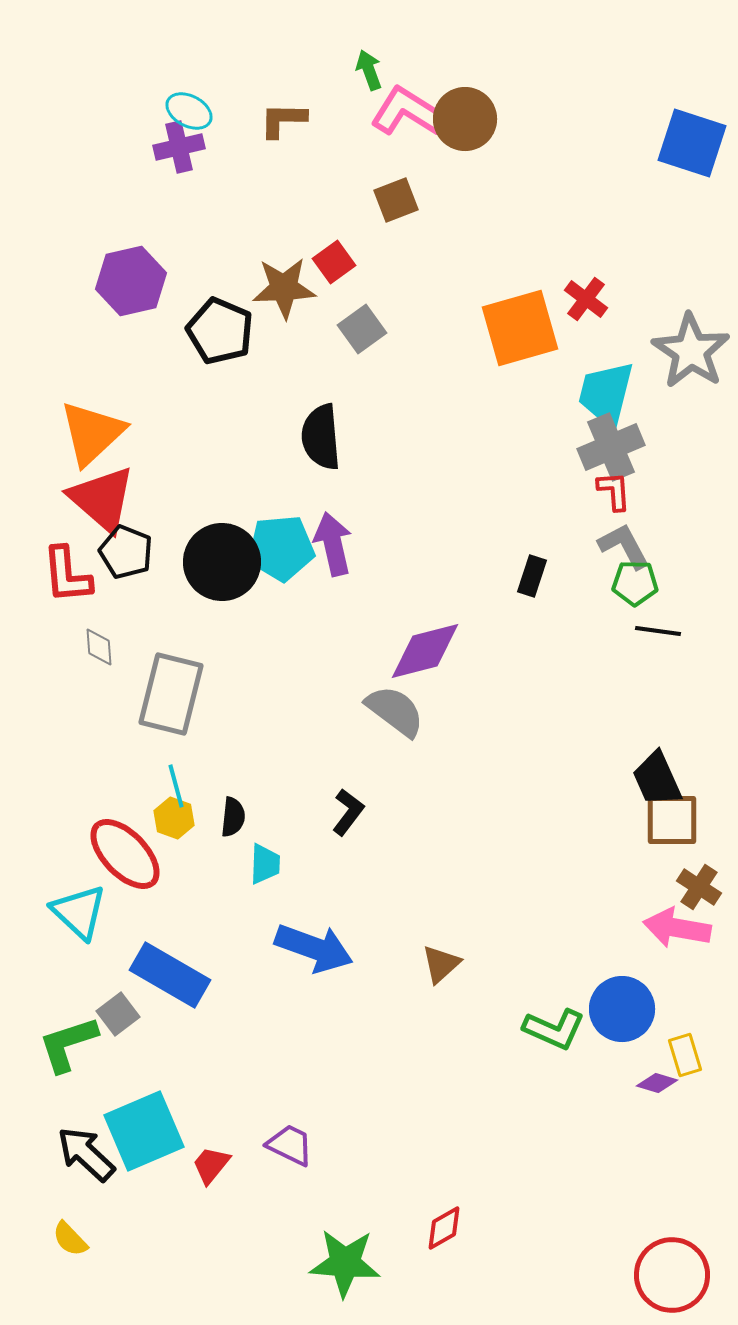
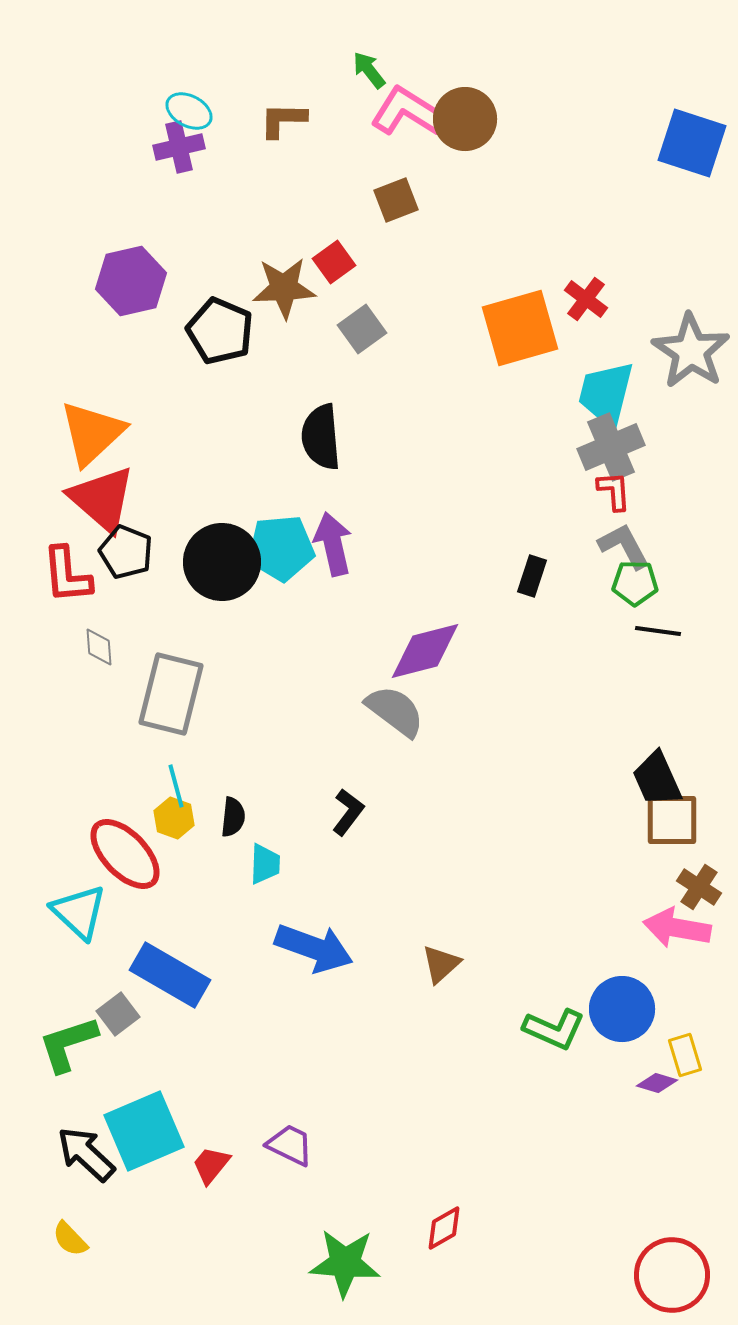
green arrow at (369, 70): rotated 18 degrees counterclockwise
